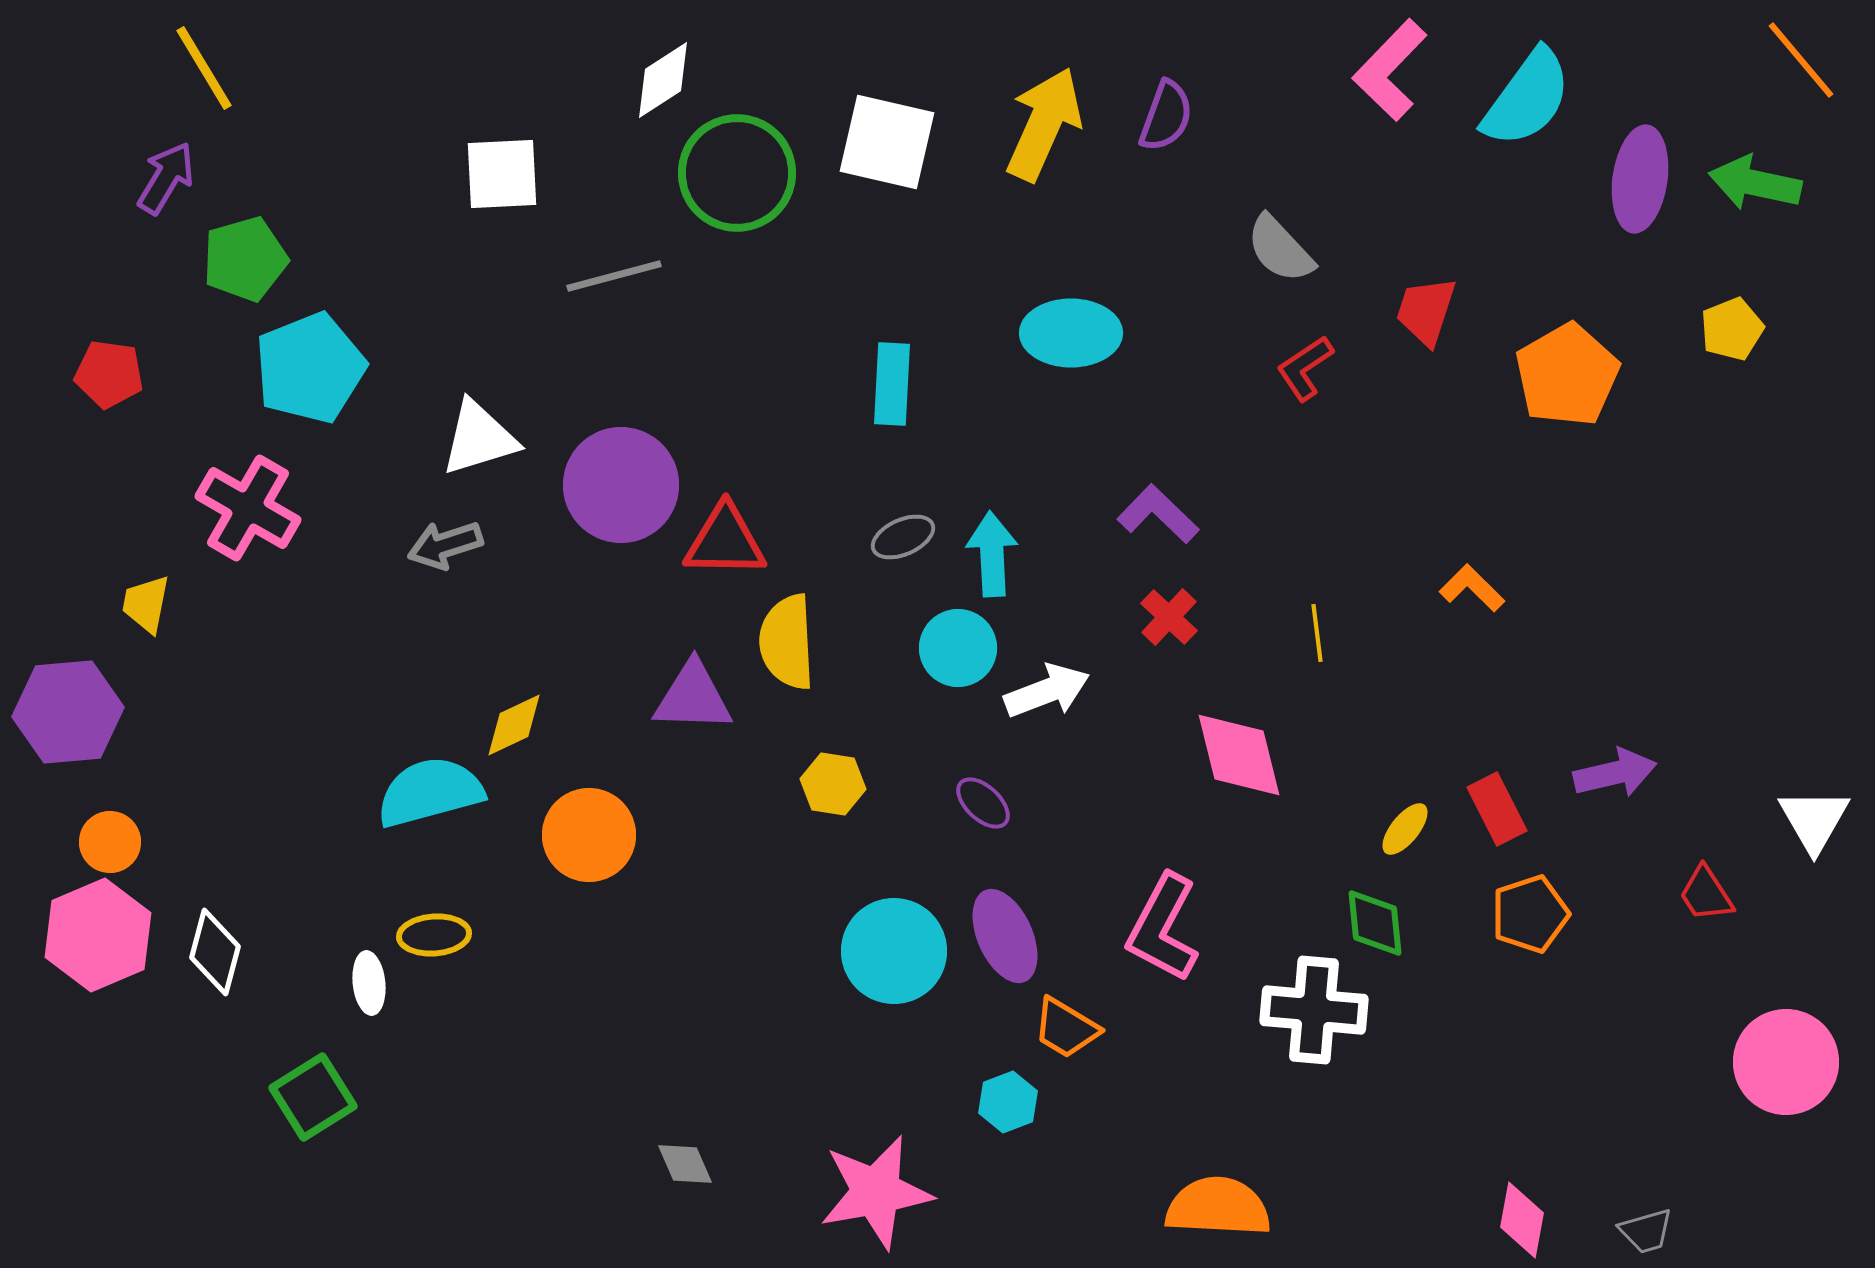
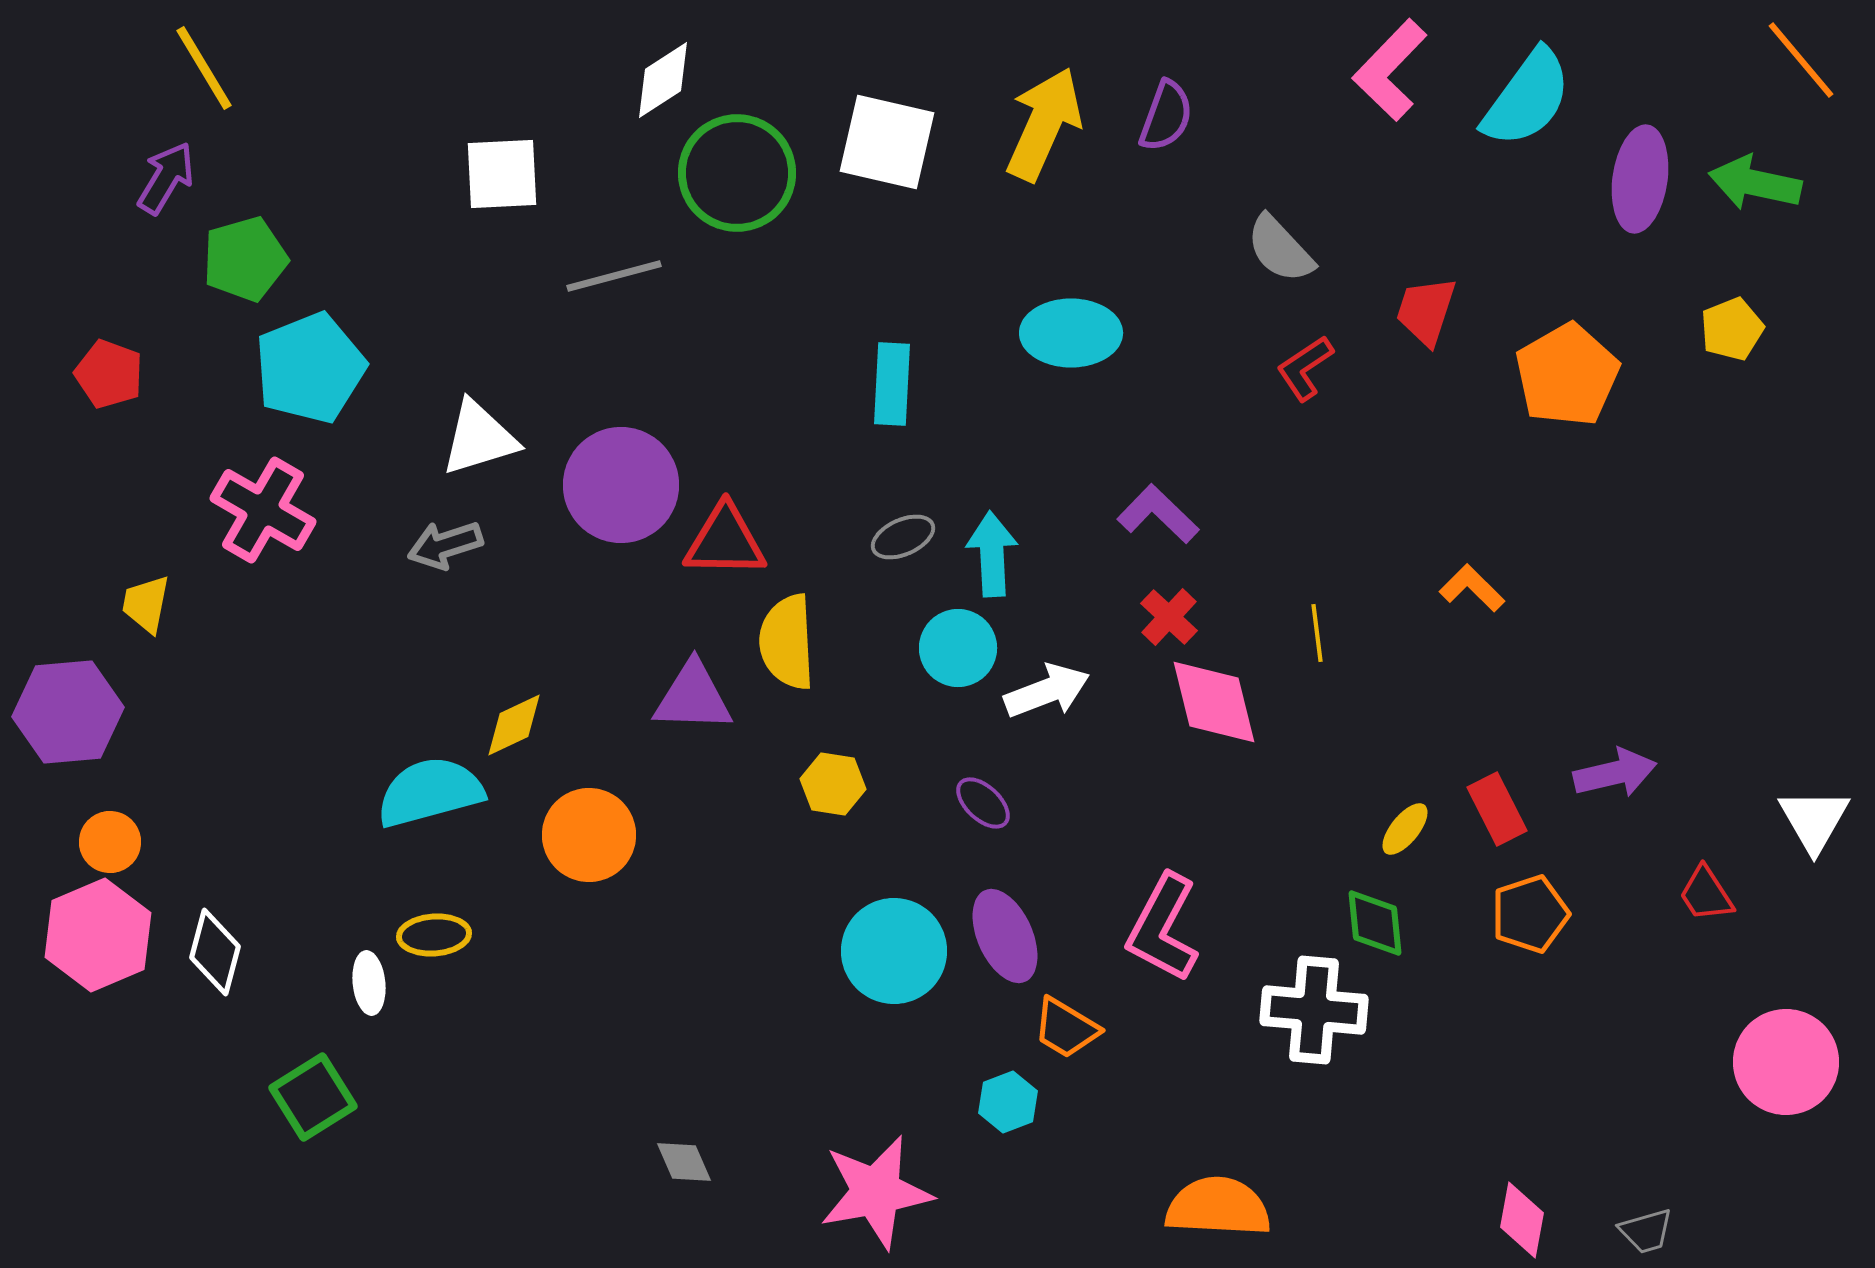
red pentagon at (109, 374): rotated 12 degrees clockwise
pink cross at (248, 508): moved 15 px right, 2 px down
pink diamond at (1239, 755): moved 25 px left, 53 px up
gray diamond at (685, 1164): moved 1 px left, 2 px up
